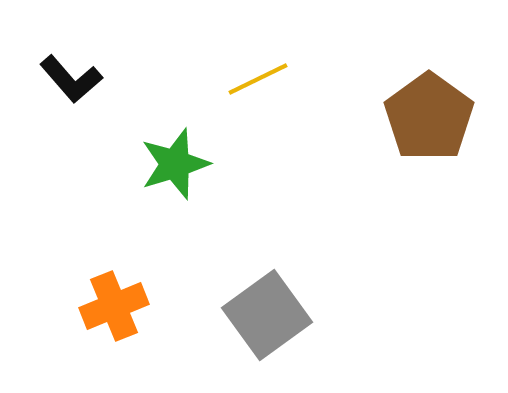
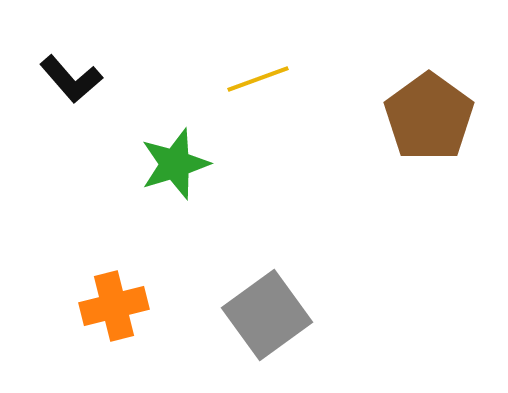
yellow line: rotated 6 degrees clockwise
orange cross: rotated 8 degrees clockwise
